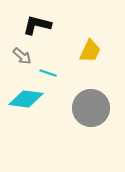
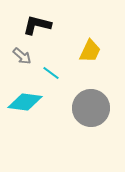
cyan line: moved 3 px right; rotated 18 degrees clockwise
cyan diamond: moved 1 px left, 3 px down
